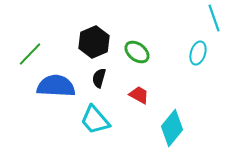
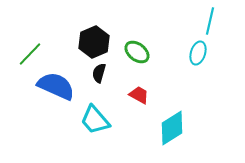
cyan line: moved 4 px left, 3 px down; rotated 32 degrees clockwise
black semicircle: moved 5 px up
blue semicircle: rotated 21 degrees clockwise
cyan diamond: rotated 18 degrees clockwise
